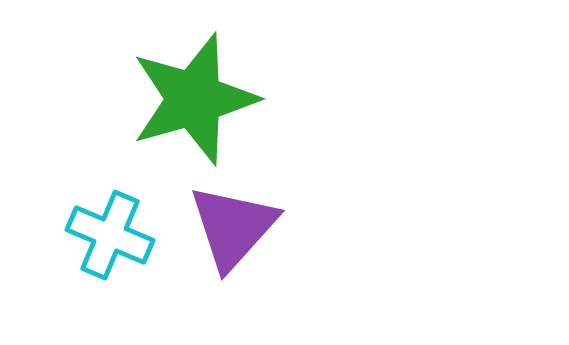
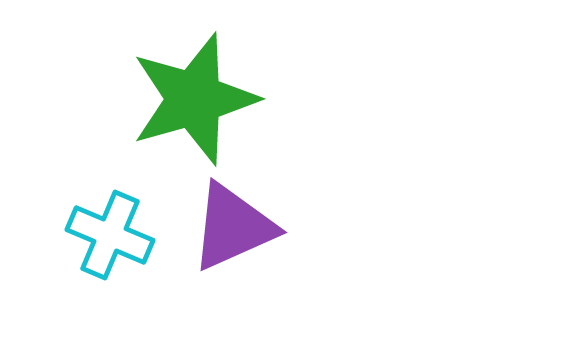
purple triangle: rotated 24 degrees clockwise
